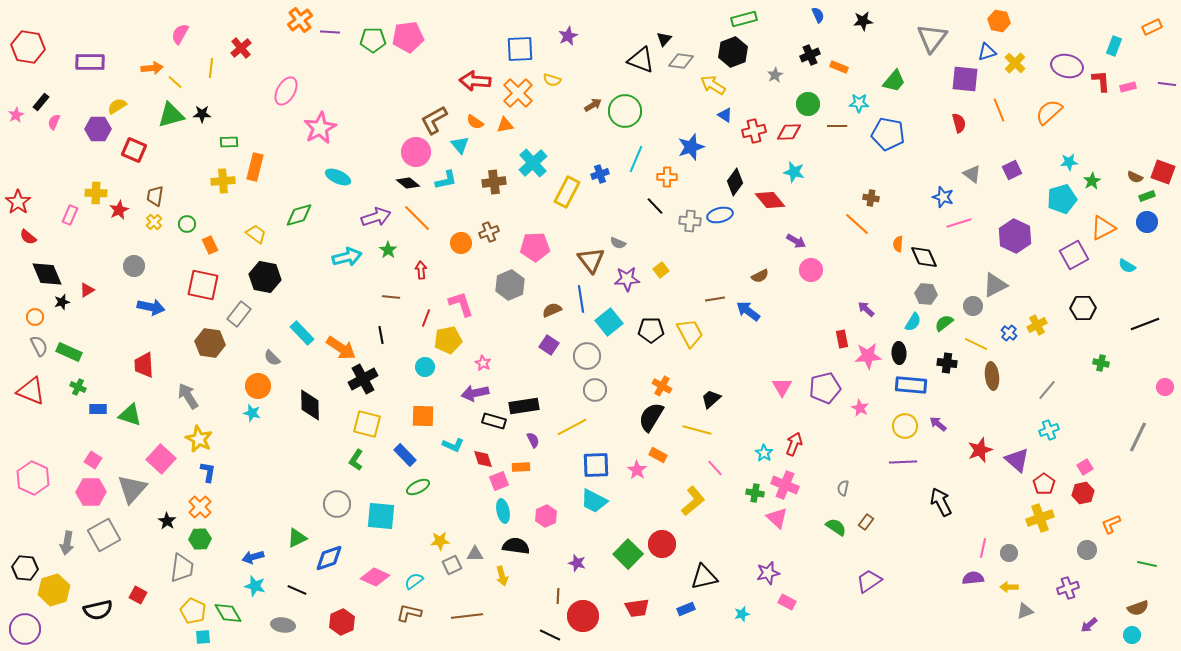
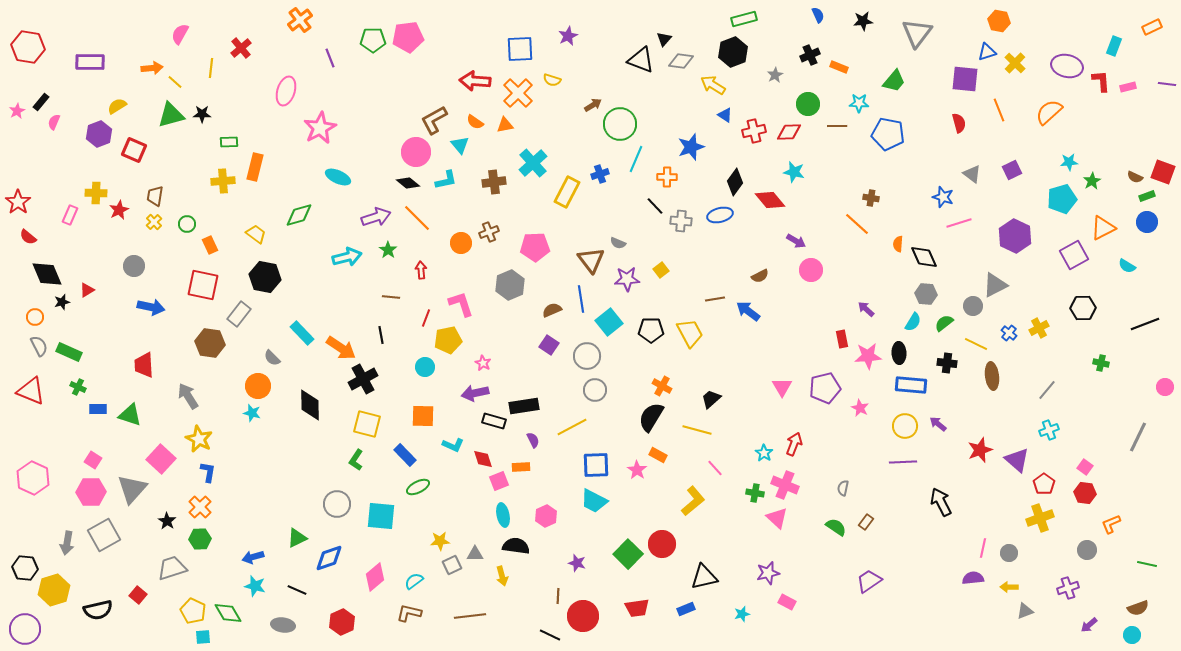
purple line at (330, 32): moved 26 px down; rotated 66 degrees clockwise
gray triangle at (932, 38): moved 15 px left, 5 px up
pink ellipse at (286, 91): rotated 12 degrees counterclockwise
green circle at (625, 111): moved 5 px left, 13 px down
pink star at (16, 115): moved 1 px right, 4 px up
purple hexagon at (98, 129): moved 1 px right, 5 px down; rotated 20 degrees counterclockwise
gray cross at (690, 221): moved 9 px left
yellow cross at (1037, 325): moved 2 px right, 3 px down
pink square at (1085, 467): rotated 21 degrees counterclockwise
red hexagon at (1083, 493): moved 2 px right; rotated 20 degrees clockwise
cyan ellipse at (503, 511): moved 4 px down
gray trapezoid at (182, 568): moved 10 px left; rotated 116 degrees counterclockwise
pink diamond at (375, 577): rotated 64 degrees counterclockwise
red square at (138, 595): rotated 12 degrees clockwise
brown line at (467, 616): moved 3 px right
